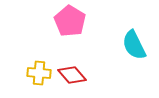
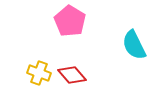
yellow cross: rotated 15 degrees clockwise
